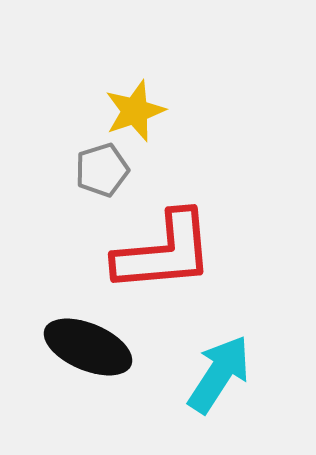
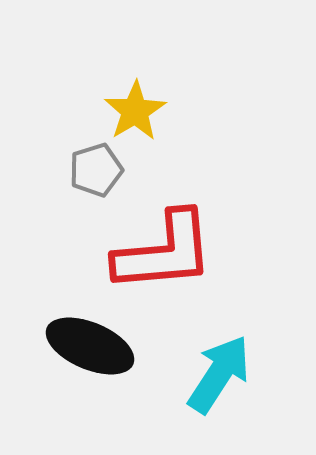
yellow star: rotated 12 degrees counterclockwise
gray pentagon: moved 6 px left
black ellipse: moved 2 px right, 1 px up
